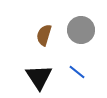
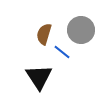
brown semicircle: moved 1 px up
blue line: moved 15 px left, 20 px up
